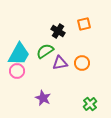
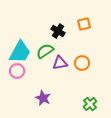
cyan trapezoid: moved 1 px right, 2 px up
